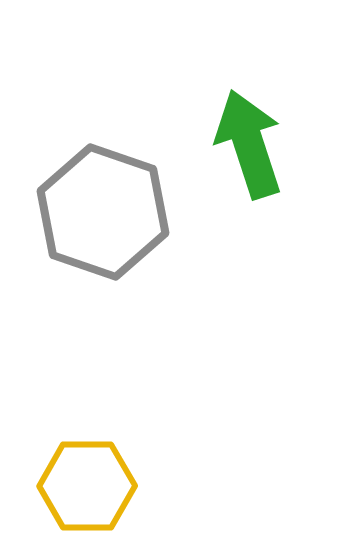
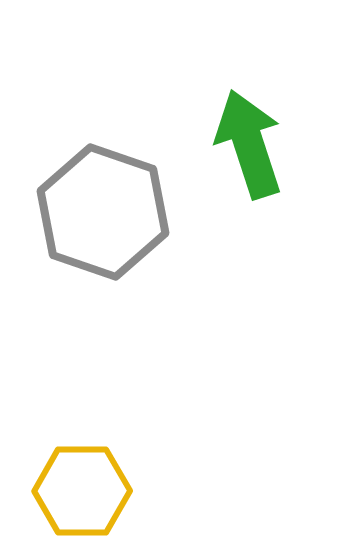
yellow hexagon: moved 5 px left, 5 px down
